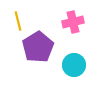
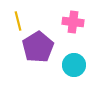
pink cross: rotated 20 degrees clockwise
